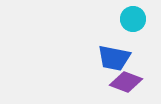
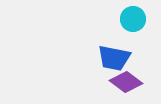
purple diamond: rotated 16 degrees clockwise
